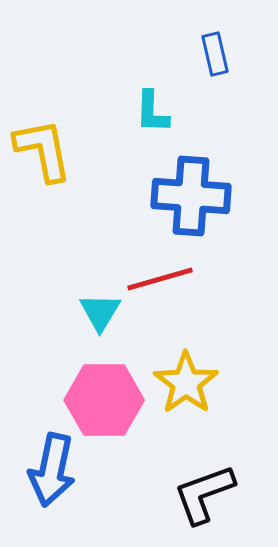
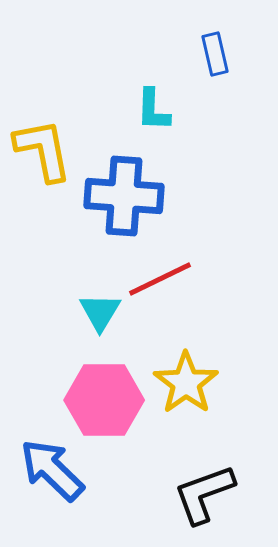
cyan L-shape: moved 1 px right, 2 px up
blue cross: moved 67 px left
red line: rotated 10 degrees counterclockwise
blue arrow: rotated 122 degrees clockwise
